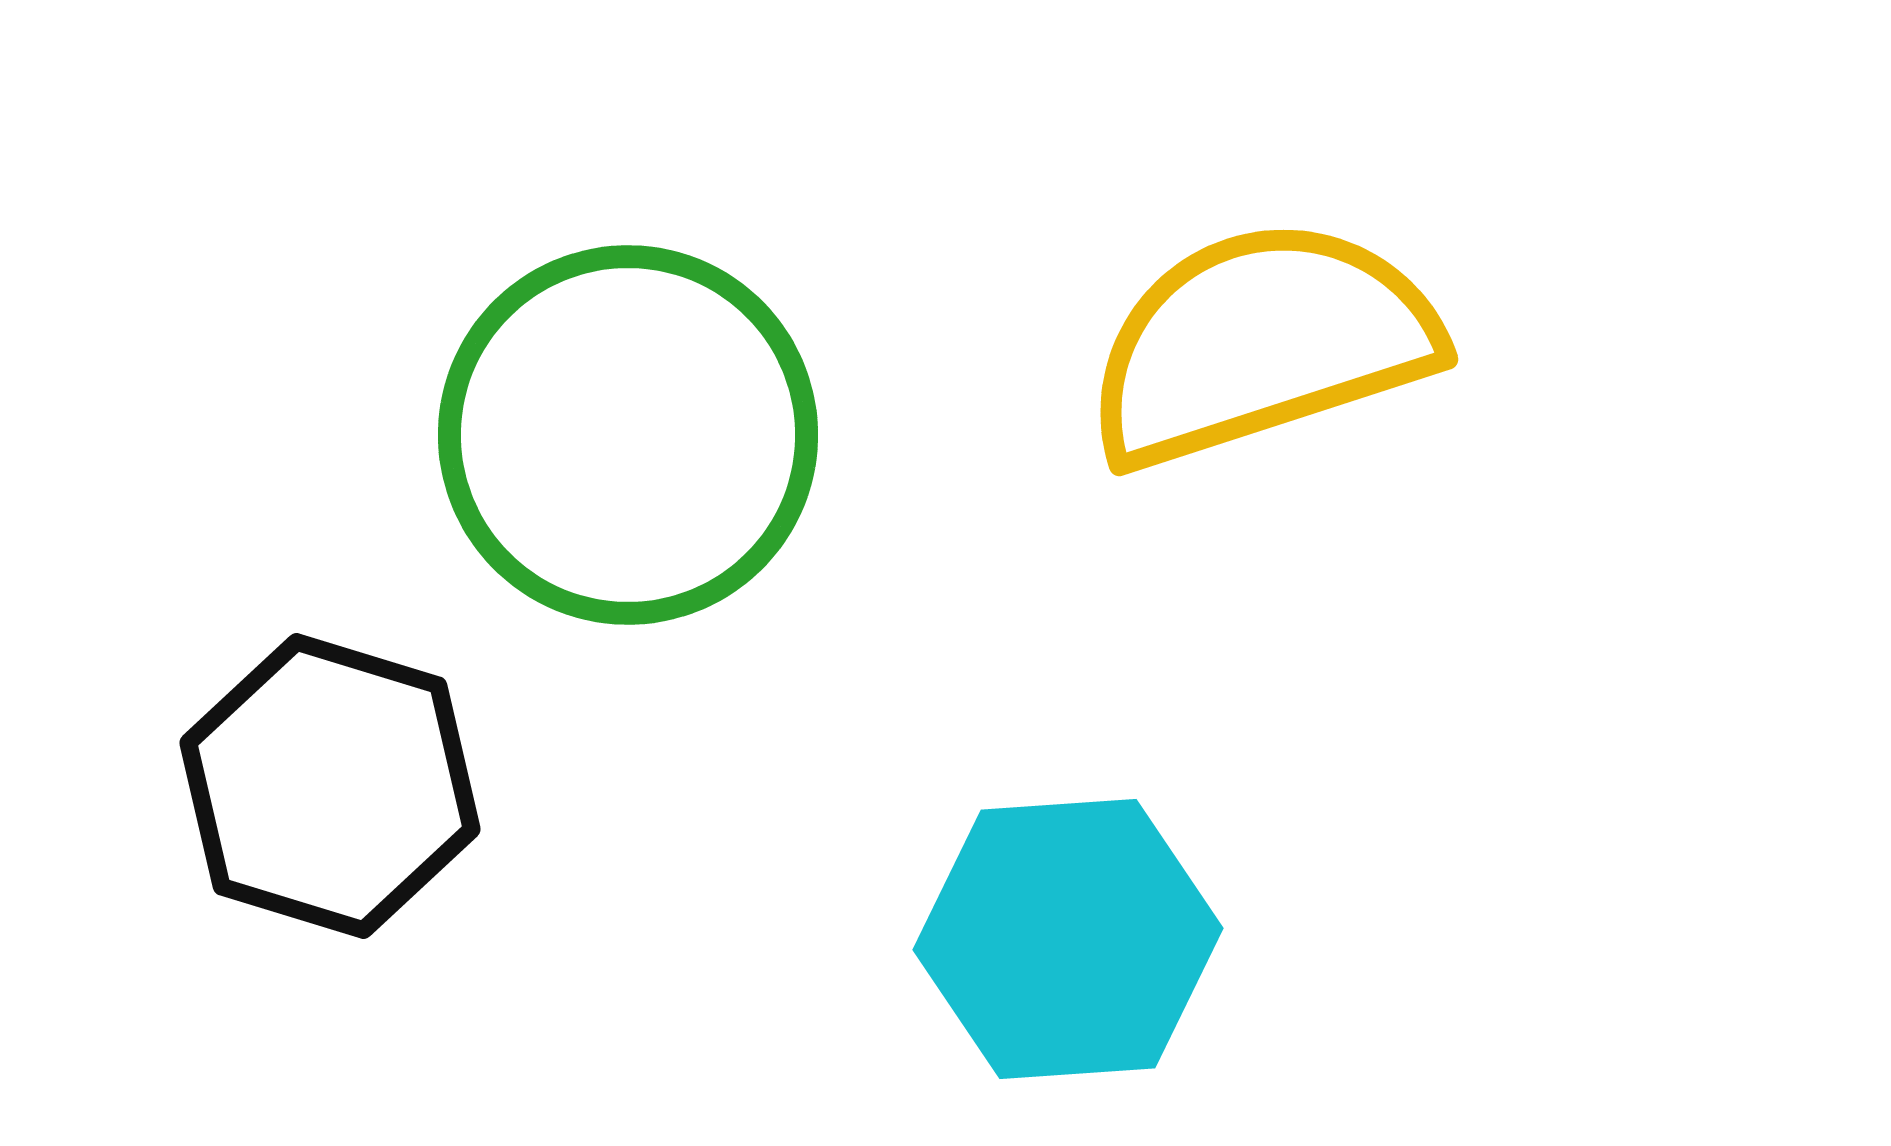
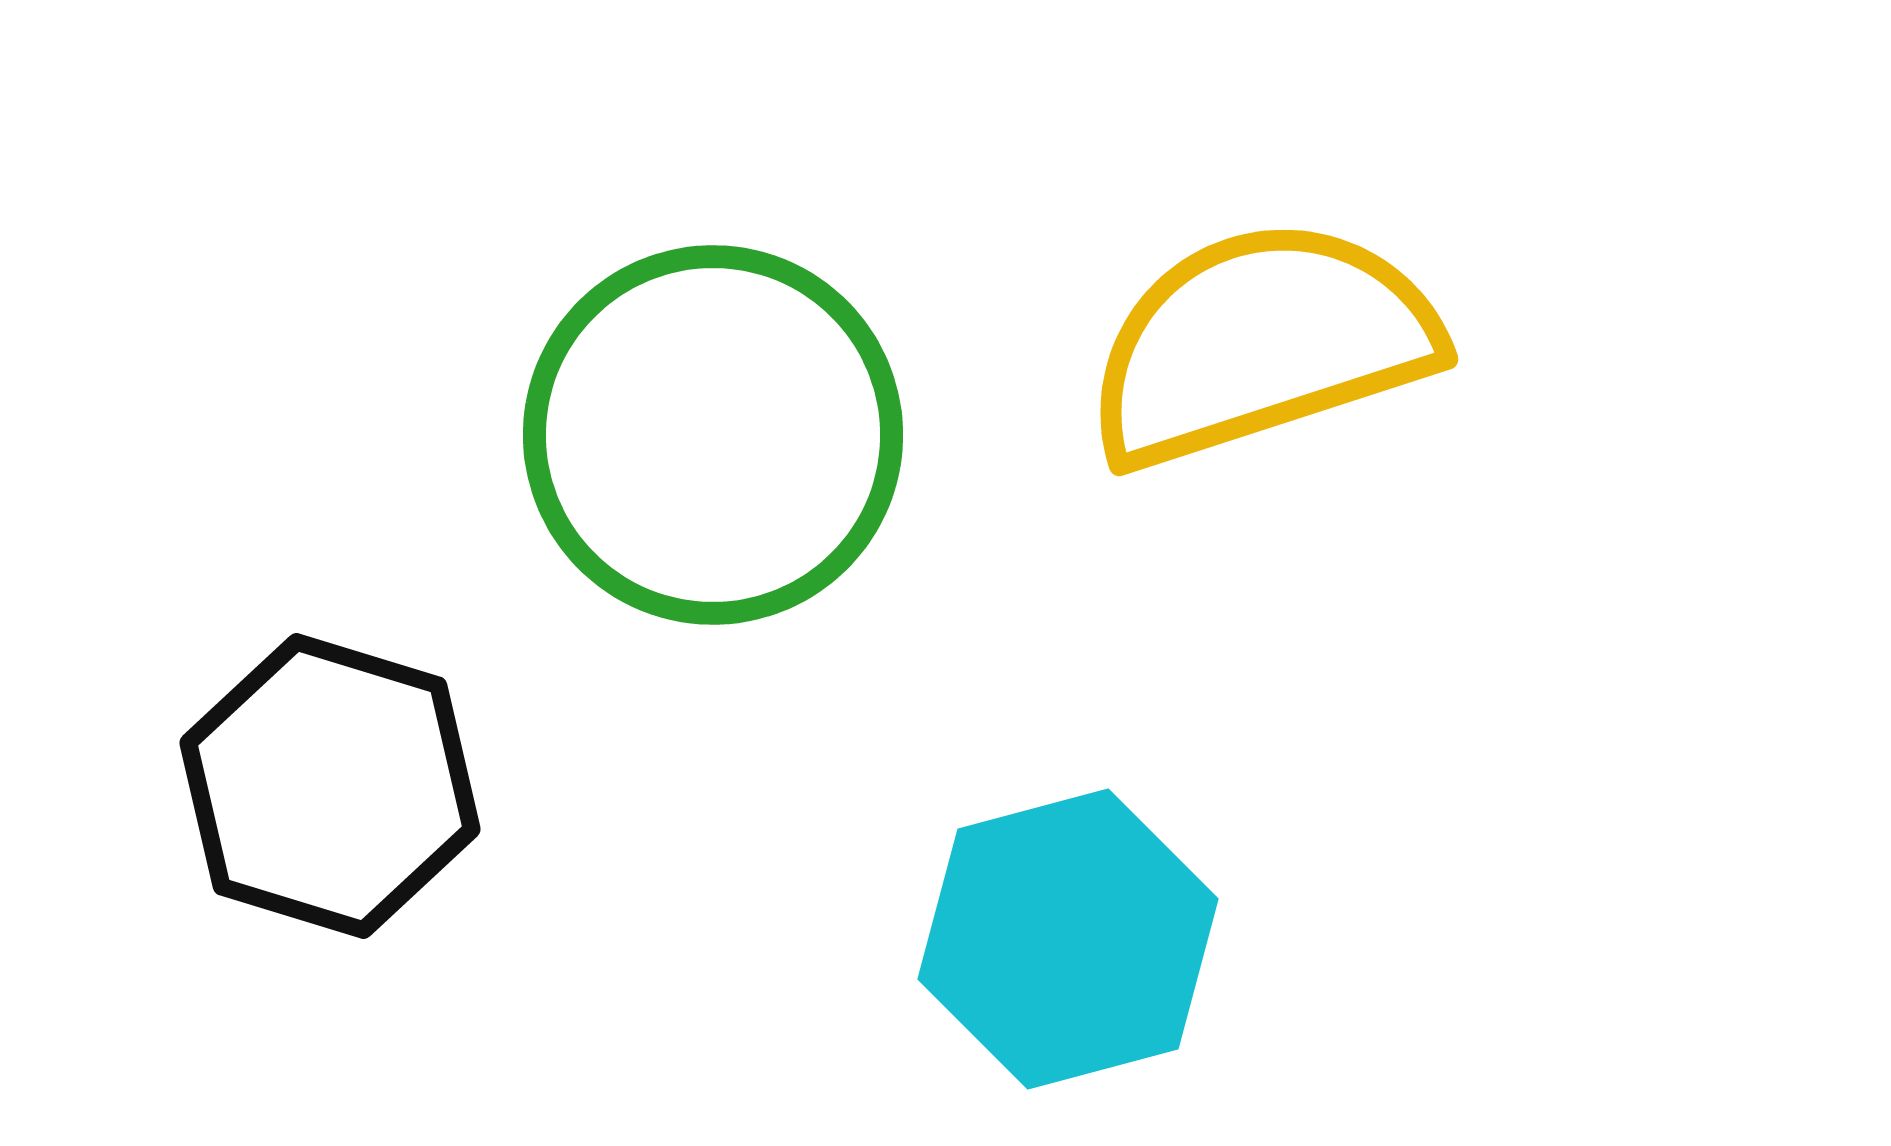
green circle: moved 85 px right
cyan hexagon: rotated 11 degrees counterclockwise
